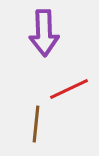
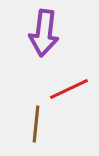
purple arrow: rotated 9 degrees clockwise
